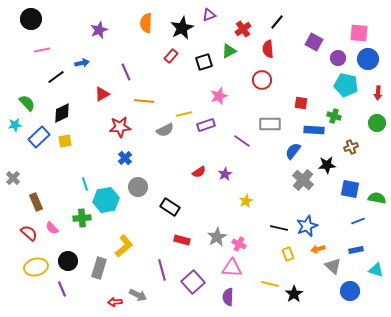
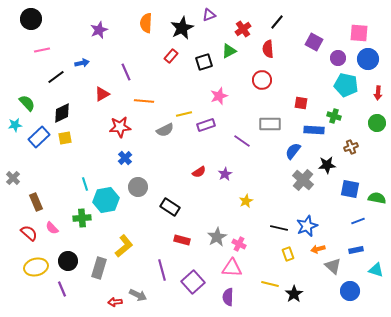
yellow square at (65, 141): moved 3 px up
